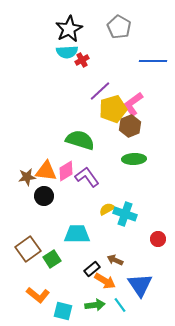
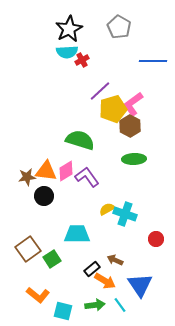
brown hexagon: rotated 10 degrees counterclockwise
red circle: moved 2 px left
